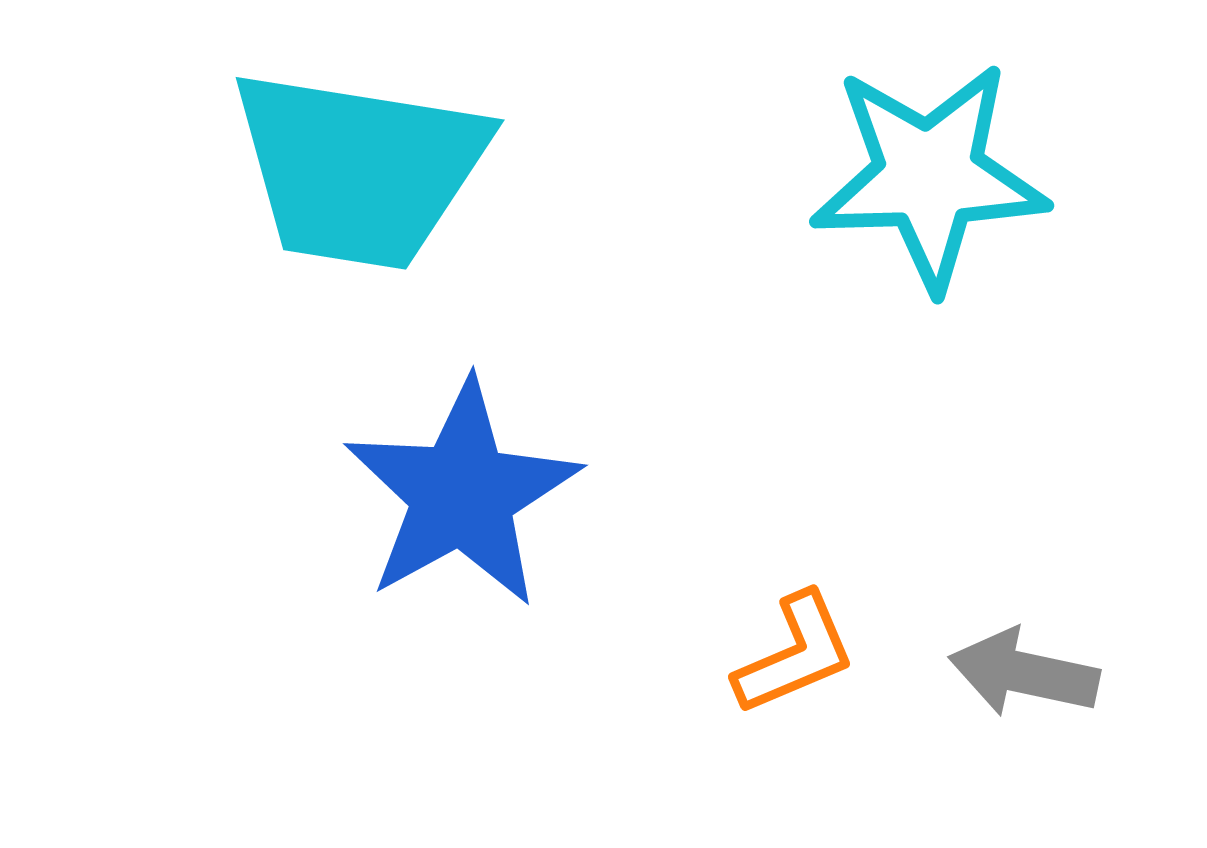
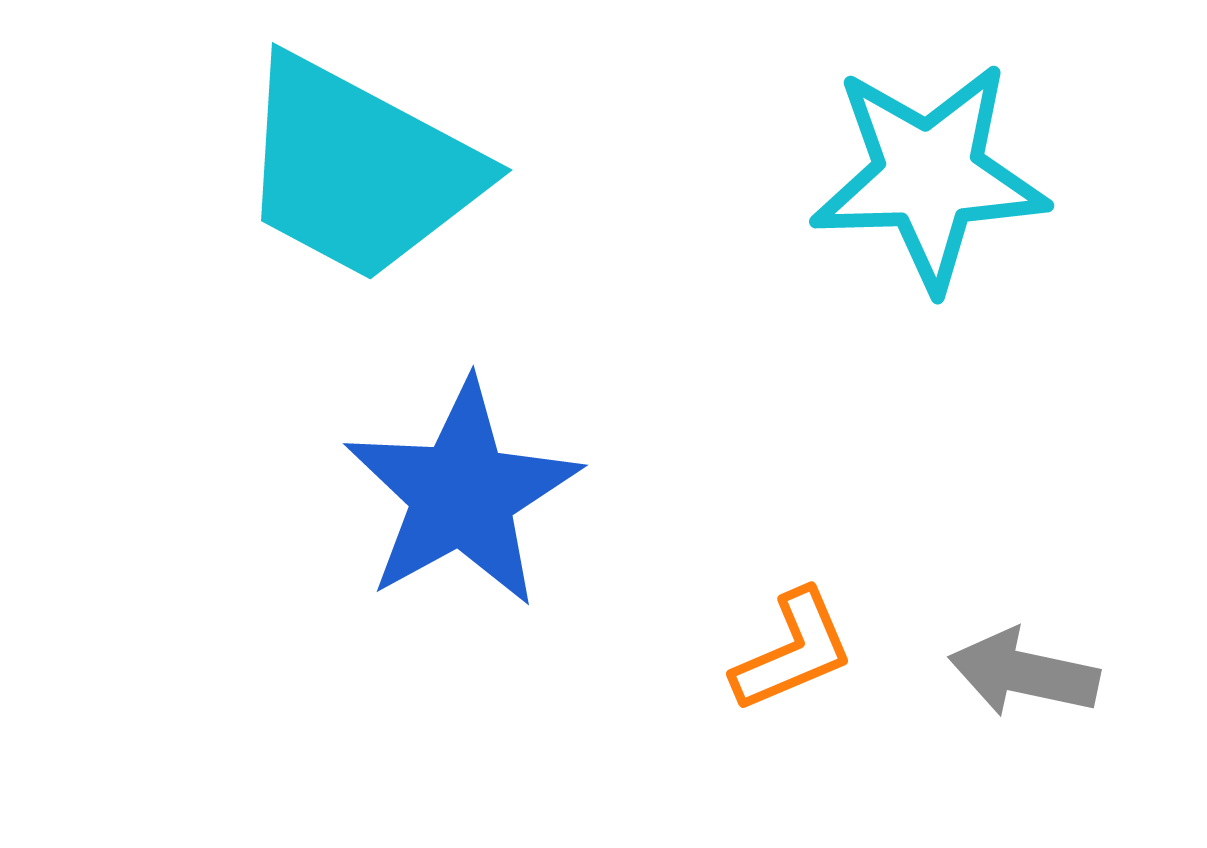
cyan trapezoid: rotated 19 degrees clockwise
orange L-shape: moved 2 px left, 3 px up
